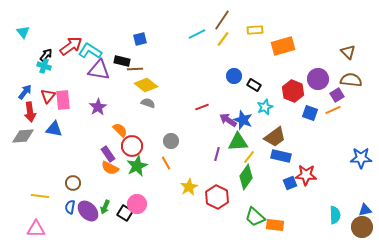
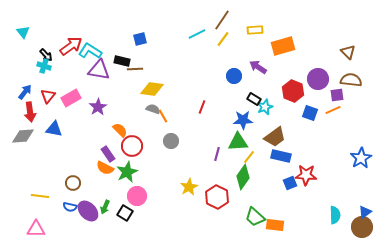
black arrow at (46, 55): rotated 96 degrees clockwise
yellow diamond at (146, 85): moved 6 px right, 4 px down; rotated 30 degrees counterclockwise
black rectangle at (254, 85): moved 14 px down
purple square at (337, 95): rotated 24 degrees clockwise
pink rectangle at (63, 100): moved 8 px right, 2 px up; rotated 66 degrees clockwise
gray semicircle at (148, 103): moved 5 px right, 6 px down
red line at (202, 107): rotated 48 degrees counterclockwise
purple arrow at (228, 120): moved 30 px right, 53 px up
blue star at (243, 120): rotated 24 degrees counterclockwise
blue star at (361, 158): rotated 30 degrees counterclockwise
orange line at (166, 163): moved 3 px left, 47 px up
green star at (137, 166): moved 10 px left, 6 px down
orange semicircle at (110, 168): moved 5 px left
green diamond at (246, 177): moved 3 px left
pink circle at (137, 204): moved 8 px up
blue semicircle at (70, 207): rotated 88 degrees counterclockwise
blue triangle at (365, 210): moved 2 px down; rotated 24 degrees counterclockwise
